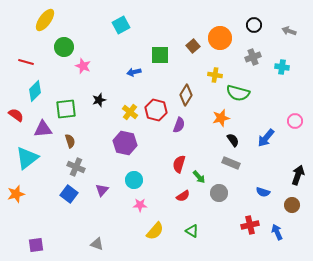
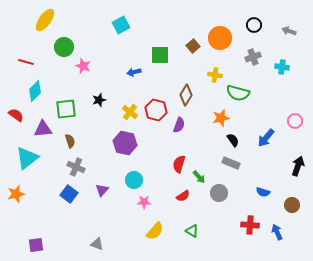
black arrow at (298, 175): moved 9 px up
pink star at (140, 205): moved 4 px right, 3 px up
red cross at (250, 225): rotated 18 degrees clockwise
